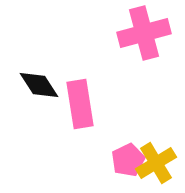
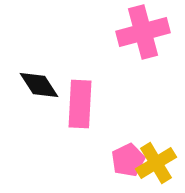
pink cross: moved 1 px left, 1 px up
pink rectangle: rotated 12 degrees clockwise
